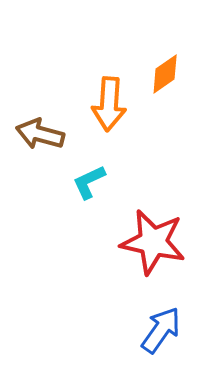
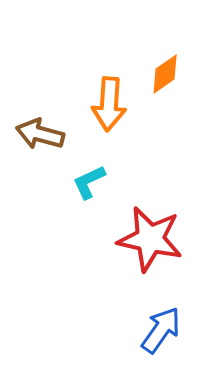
red star: moved 3 px left, 3 px up
